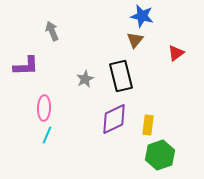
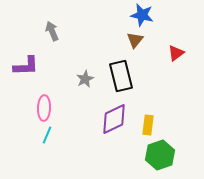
blue star: moved 1 px up
